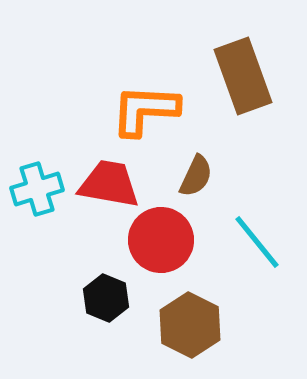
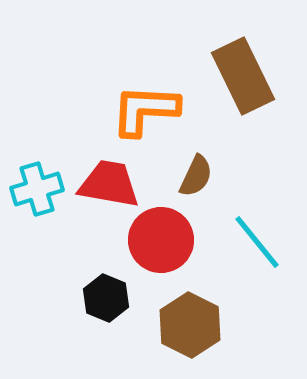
brown rectangle: rotated 6 degrees counterclockwise
